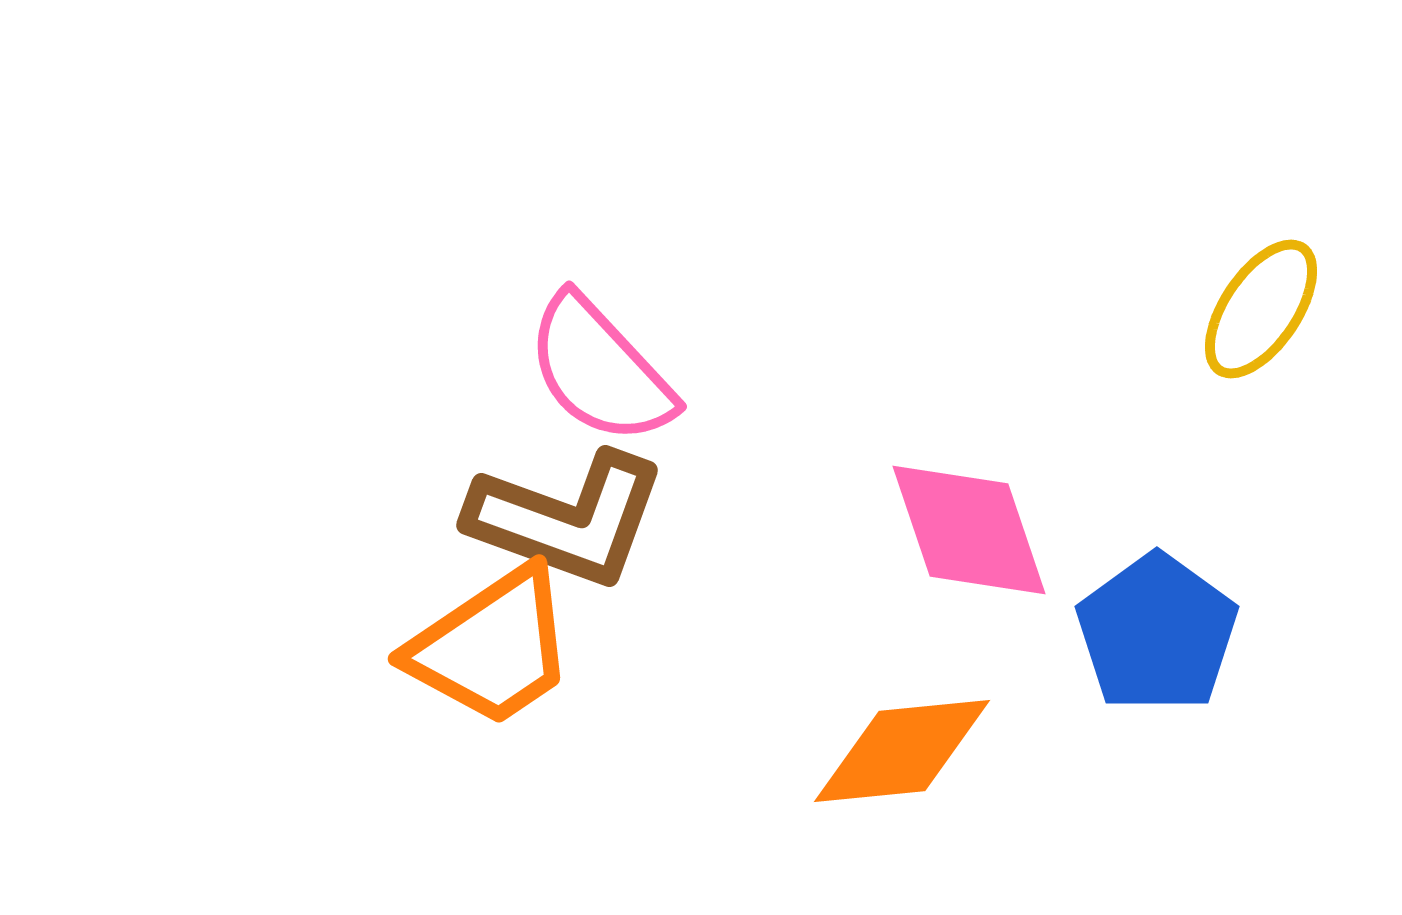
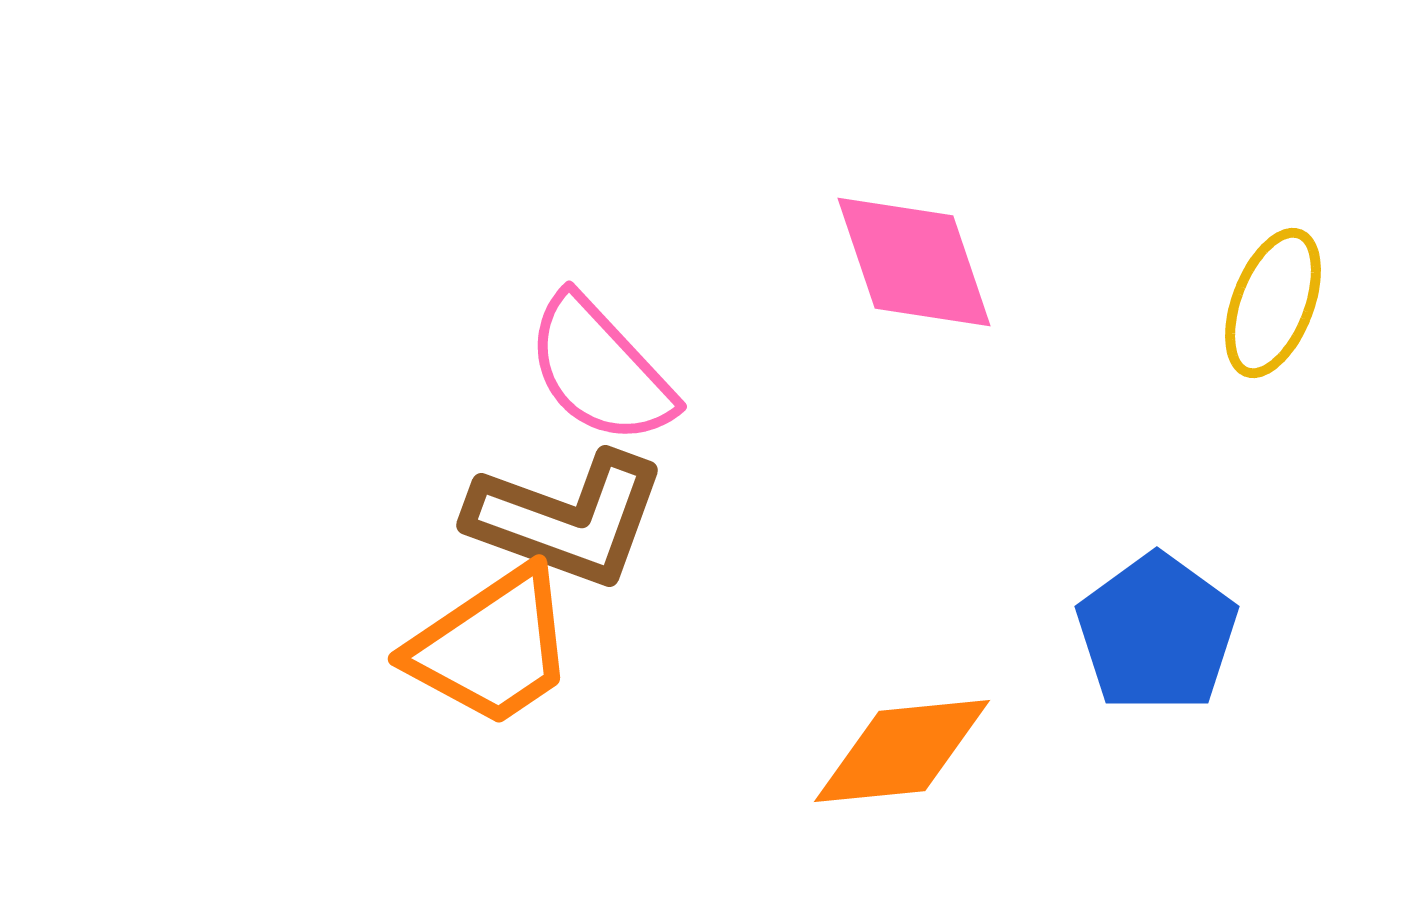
yellow ellipse: moved 12 px right, 6 px up; rotated 13 degrees counterclockwise
pink diamond: moved 55 px left, 268 px up
